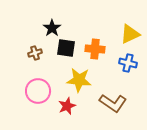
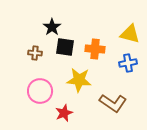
black star: moved 1 px up
yellow triangle: rotated 40 degrees clockwise
black square: moved 1 px left, 1 px up
brown cross: rotated 24 degrees clockwise
blue cross: rotated 24 degrees counterclockwise
pink circle: moved 2 px right
red star: moved 3 px left, 7 px down
